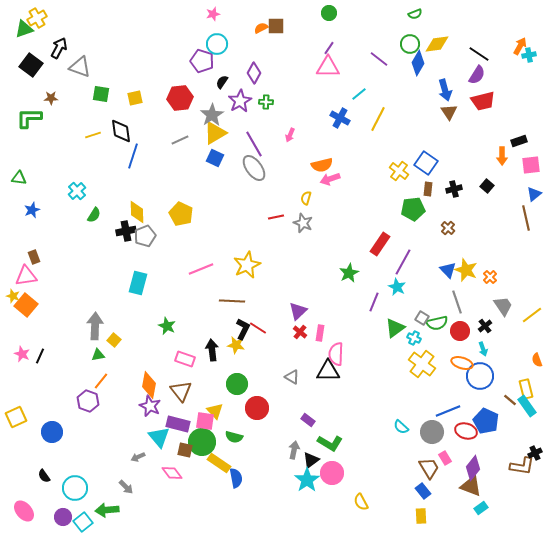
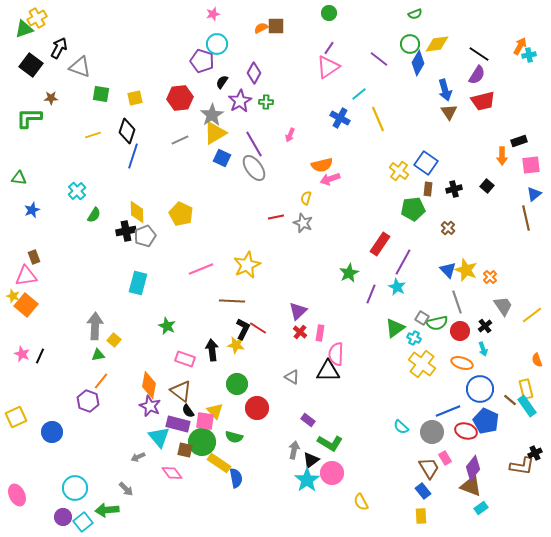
pink triangle at (328, 67): rotated 35 degrees counterclockwise
yellow line at (378, 119): rotated 50 degrees counterclockwise
black diamond at (121, 131): moved 6 px right; rotated 25 degrees clockwise
blue square at (215, 158): moved 7 px right
purple line at (374, 302): moved 3 px left, 8 px up
blue circle at (480, 376): moved 13 px down
brown triangle at (181, 391): rotated 15 degrees counterclockwise
black semicircle at (44, 476): moved 144 px right, 65 px up
gray arrow at (126, 487): moved 2 px down
pink ellipse at (24, 511): moved 7 px left, 16 px up; rotated 15 degrees clockwise
